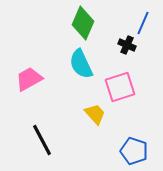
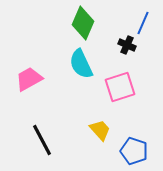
yellow trapezoid: moved 5 px right, 16 px down
